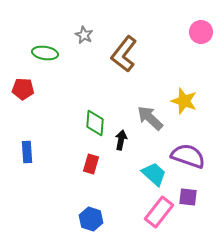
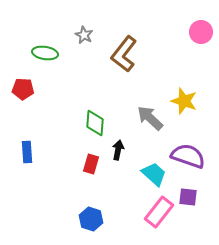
black arrow: moved 3 px left, 10 px down
